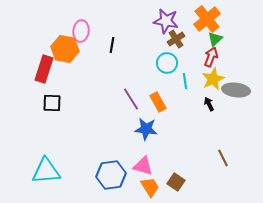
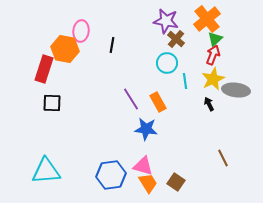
brown cross: rotated 18 degrees counterclockwise
red arrow: moved 2 px right, 2 px up
orange trapezoid: moved 2 px left, 4 px up
